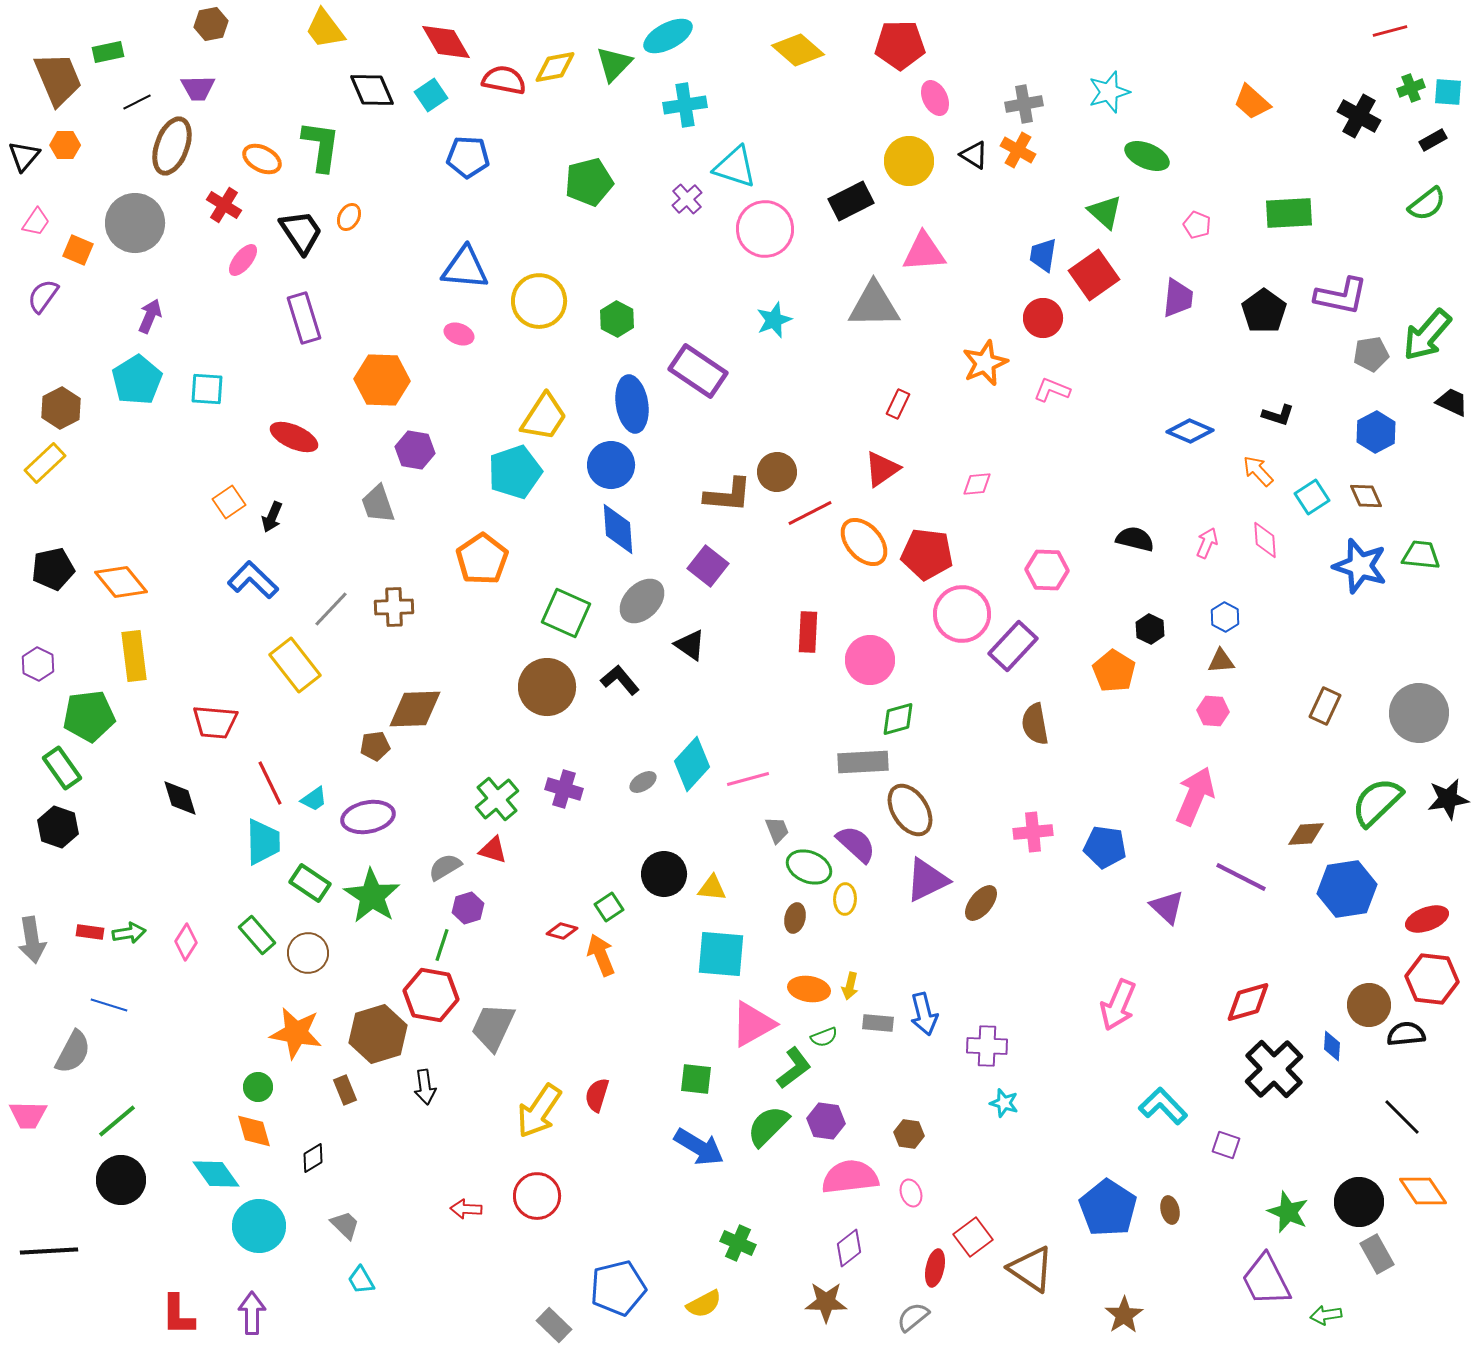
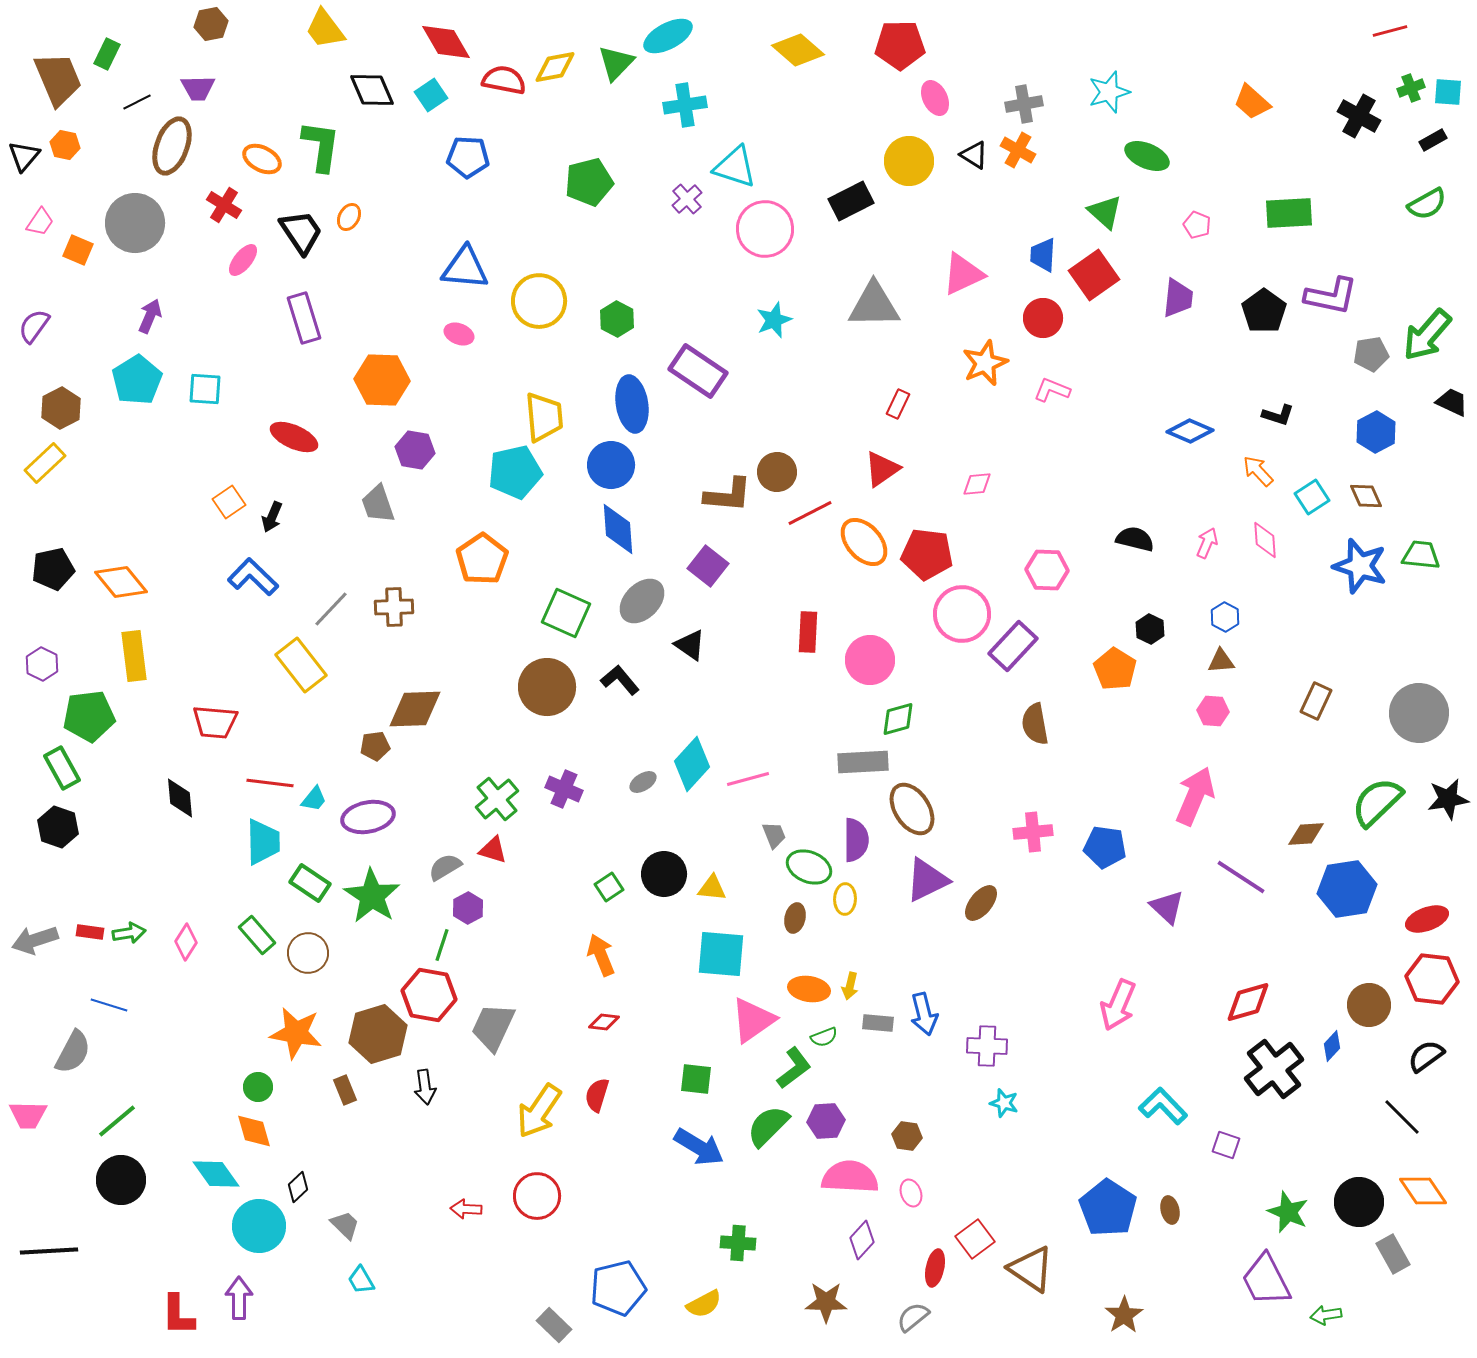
green rectangle at (108, 52): moved 1 px left, 2 px down; rotated 52 degrees counterclockwise
green triangle at (614, 64): moved 2 px right, 1 px up
orange hexagon at (65, 145): rotated 12 degrees clockwise
green semicircle at (1427, 204): rotated 9 degrees clockwise
pink trapezoid at (36, 222): moved 4 px right
pink triangle at (924, 252): moved 39 px right, 22 px down; rotated 21 degrees counterclockwise
blue trapezoid at (1043, 255): rotated 6 degrees counterclockwise
purple semicircle at (43, 296): moved 9 px left, 30 px down
purple L-shape at (1341, 296): moved 10 px left
cyan square at (207, 389): moved 2 px left
yellow trapezoid at (544, 417): rotated 38 degrees counterclockwise
cyan pentagon at (515, 472): rotated 6 degrees clockwise
blue L-shape at (253, 580): moved 3 px up
purple hexagon at (38, 664): moved 4 px right
yellow rectangle at (295, 665): moved 6 px right
orange pentagon at (1114, 671): moved 1 px right, 2 px up
brown rectangle at (1325, 706): moved 9 px left, 5 px up
green rectangle at (62, 768): rotated 6 degrees clockwise
red line at (270, 783): rotated 57 degrees counterclockwise
purple cross at (564, 789): rotated 6 degrees clockwise
black diamond at (180, 798): rotated 12 degrees clockwise
cyan trapezoid at (314, 799): rotated 16 degrees counterclockwise
brown ellipse at (910, 810): moved 2 px right, 1 px up
gray trapezoid at (777, 830): moved 3 px left, 5 px down
purple semicircle at (856, 844): moved 4 px up; rotated 48 degrees clockwise
purple line at (1241, 877): rotated 6 degrees clockwise
green square at (609, 907): moved 20 px up
purple hexagon at (468, 908): rotated 12 degrees counterclockwise
red diamond at (562, 931): moved 42 px right, 91 px down; rotated 8 degrees counterclockwise
gray arrow at (32, 940): moved 3 px right; rotated 81 degrees clockwise
red hexagon at (431, 995): moved 2 px left
pink triangle at (753, 1024): moved 4 px up; rotated 6 degrees counterclockwise
black semicircle at (1406, 1034): moved 20 px right, 22 px down; rotated 30 degrees counterclockwise
blue diamond at (1332, 1046): rotated 40 degrees clockwise
black cross at (1274, 1069): rotated 6 degrees clockwise
purple hexagon at (826, 1121): rotated 12 degrees counterclockwise
brown hexagon at (909, 1134): moved 2 px left, 2 px down
black diamond at (313, 1158): moved 15 px left, 29 px down; rotated 12 degrees counterclockwise
pink semicircle at (850, 1177): rotated 10 degrees clockwise
red square at (973, 1237): moved 2 px right, 2 px down
green cross at (738, 1243): rotated 20 degrees counterclockwise
purple diamond at (849, 1248): moved 13 px right, 8 px up; rotated 9 degrees counterclockwise
gray rectangle at (1377, 1254): moved 16 px right
purple arrow at (252, 1313): moved 13 px left, 15 px up
